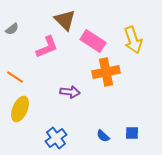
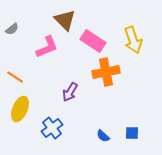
purple arrow: rotated 114 degrees clockwise
blue cross: moved 4 px left, 10 px up
